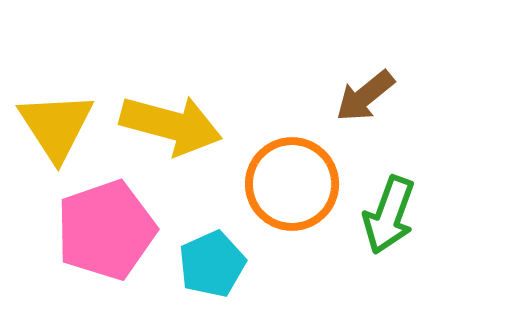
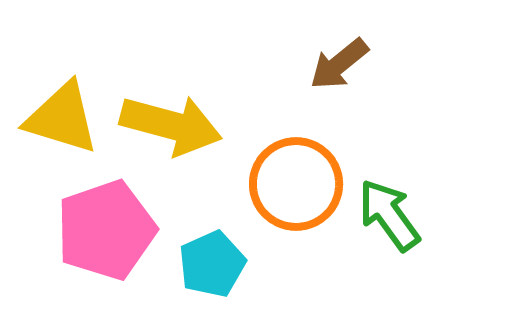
brown arrow: moved 26 px left, 32 px up
yellow triangle: moved 6 px right, 8 px up; rotated 40 degrees counterclockwise
orange circle: moved 4 px right
green arrow: rotated 124 degrees clockwise
